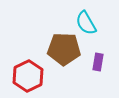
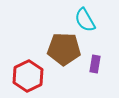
cyan semicircle: moved 1 px left, 3 px up
purple rectangle: moved 3 px left, 2 px down
